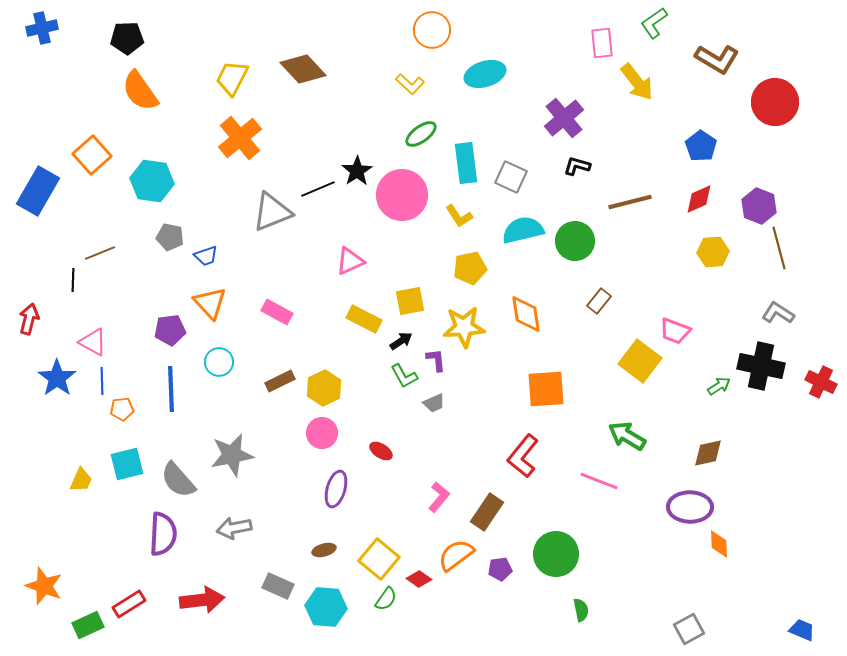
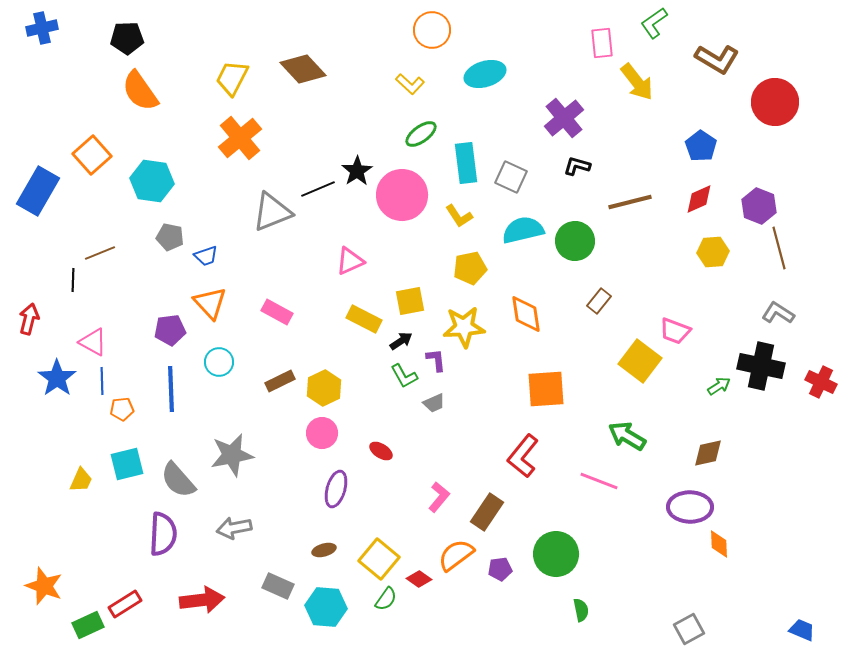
red rectangle at (129, 604): moved 4 px left
